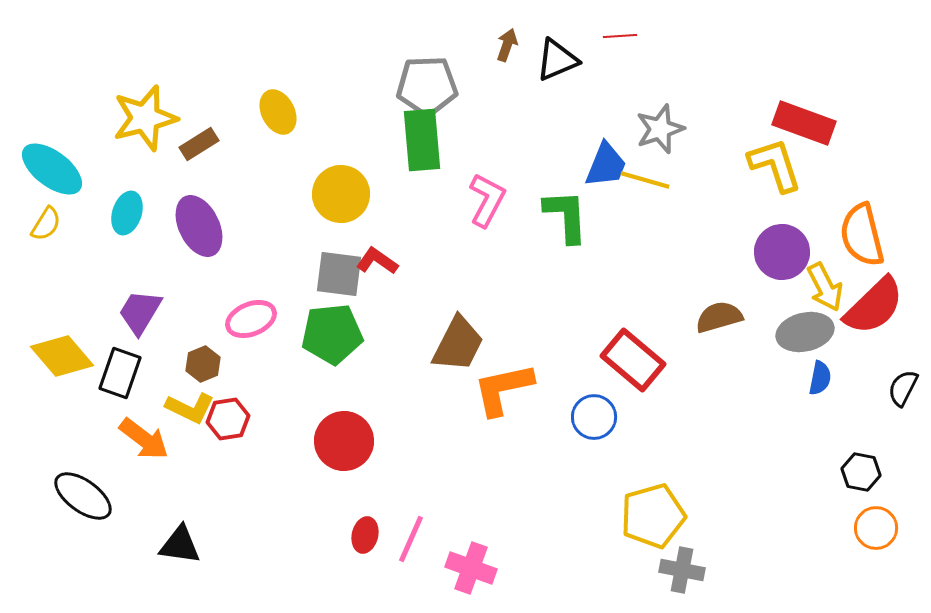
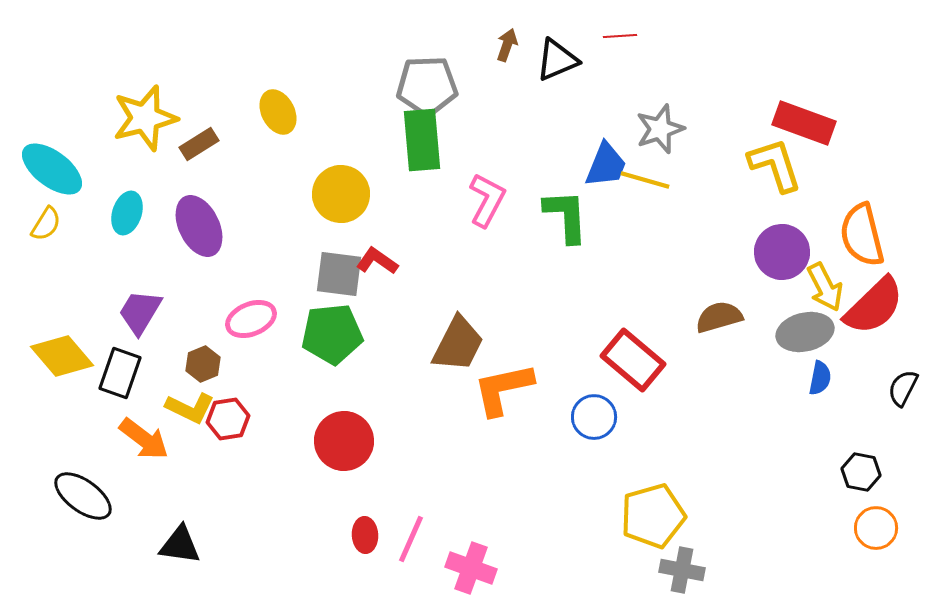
red ellipse at (365, 535): rotated 16 degrees counterclockwise
